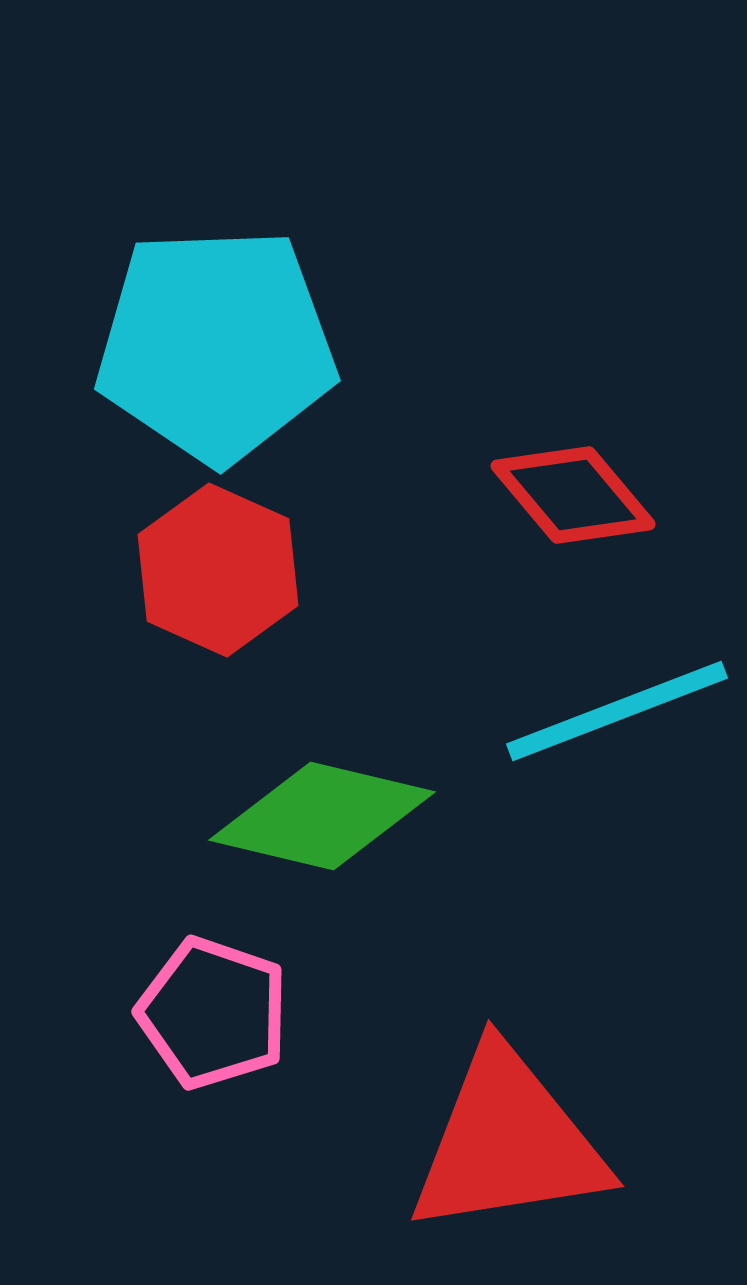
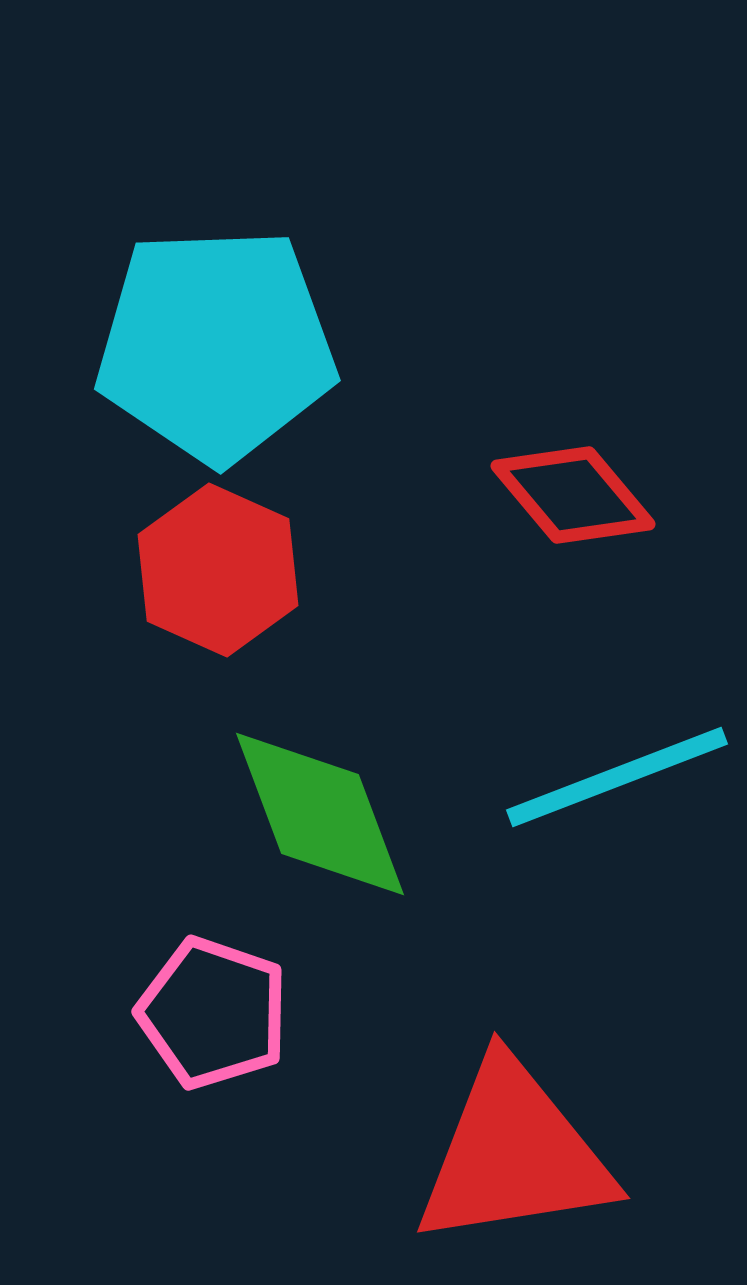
cyan line: moved 66 px down
green diamond: moved 2 px left, 2 px up; rotated 56 degrees clockwise
red triangle: moved 6 px right, 12 px down
